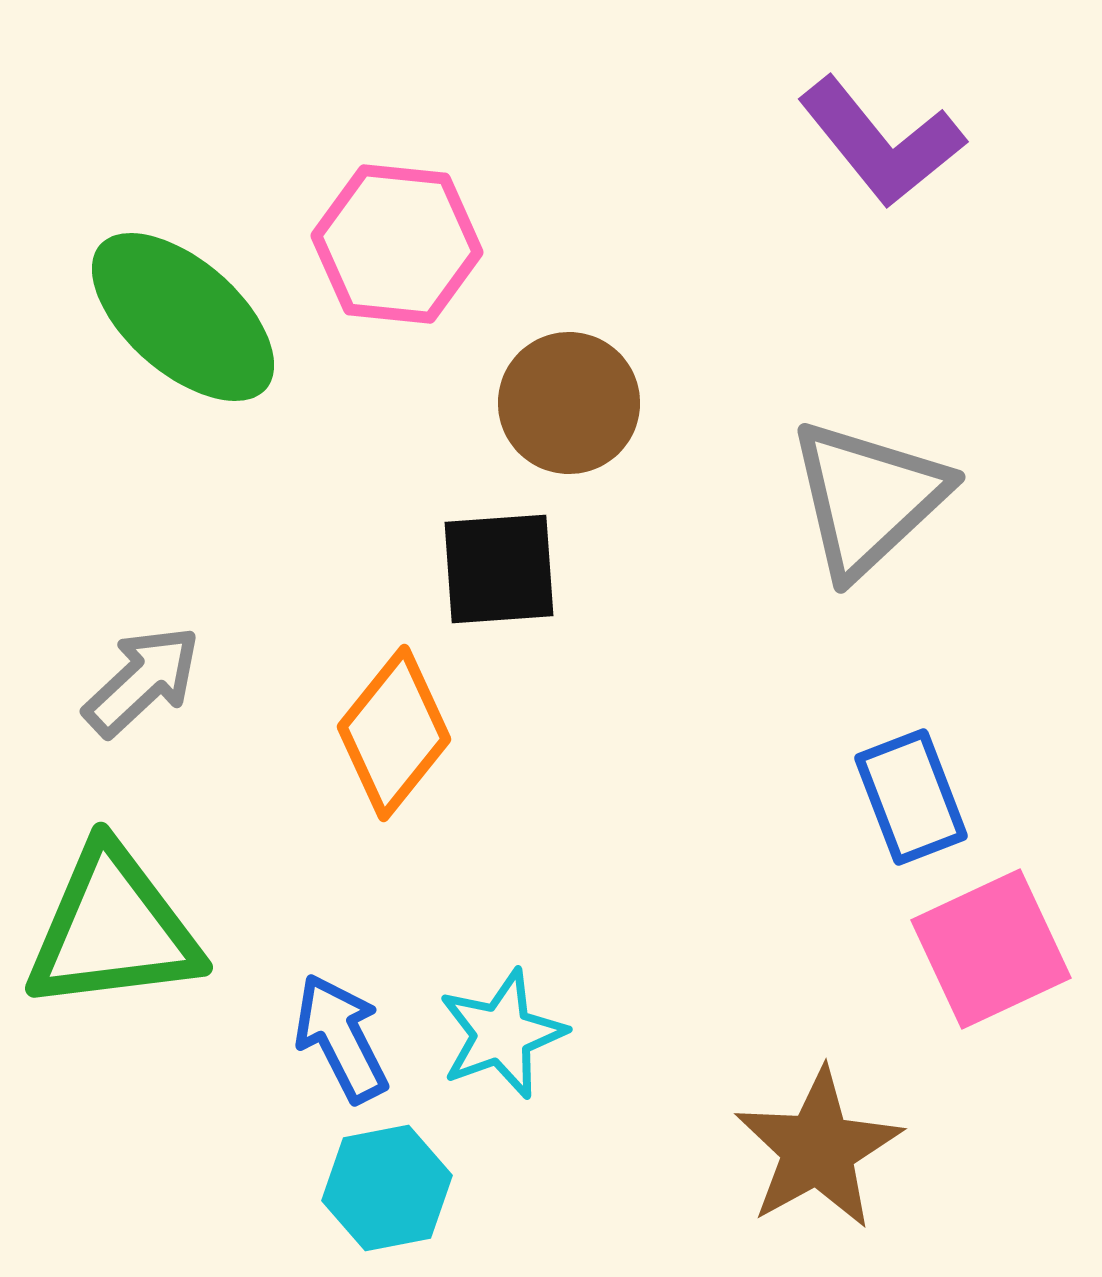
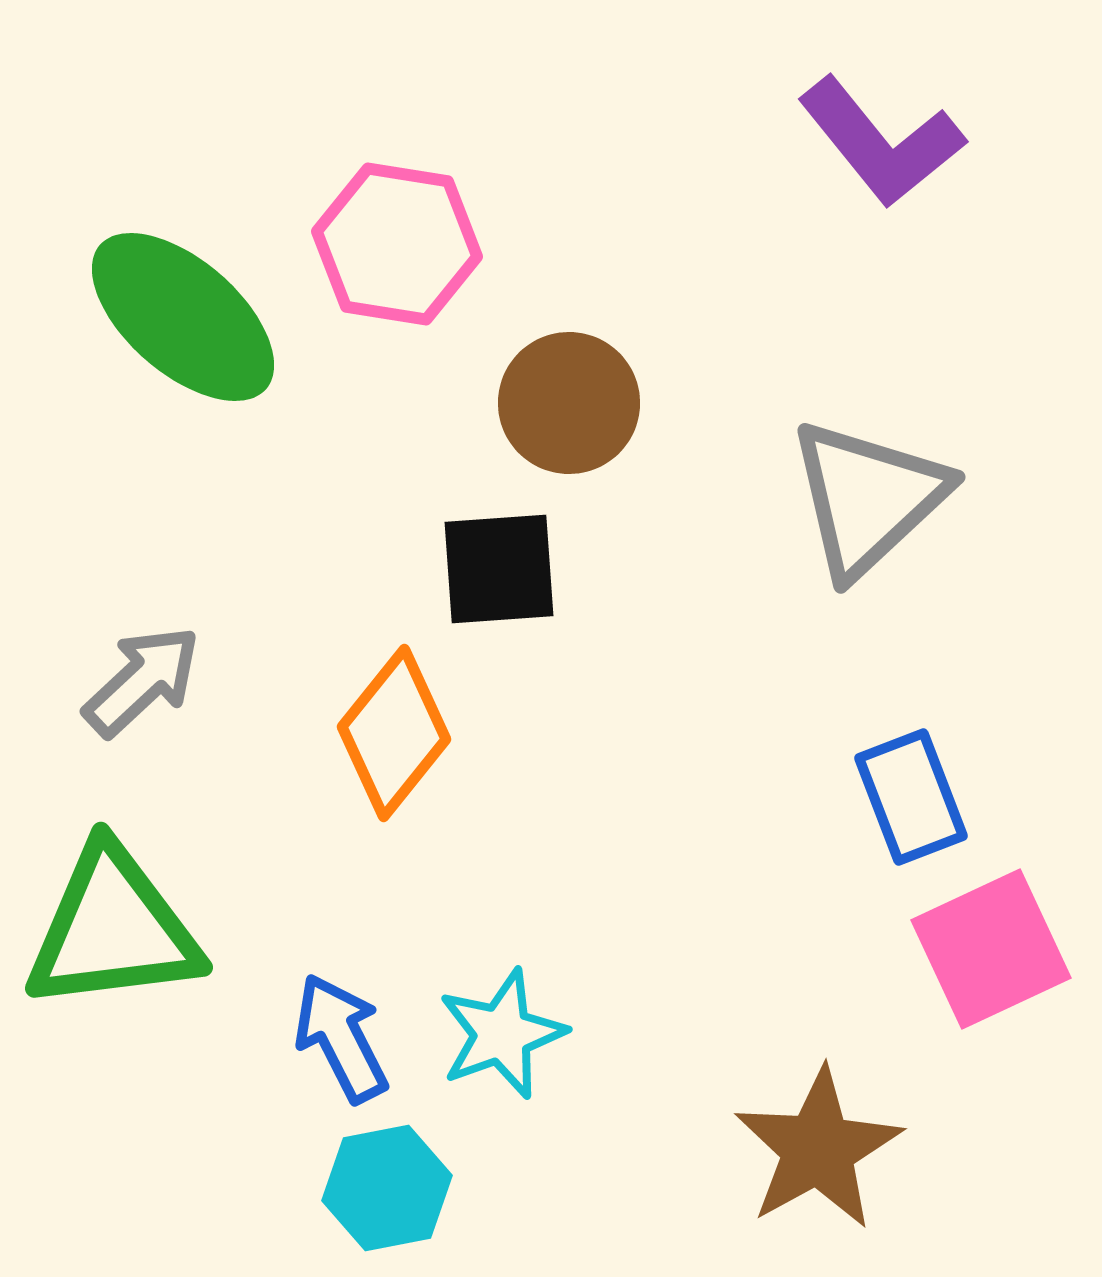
pink hexagon: rotated 3 degrees clockwise
